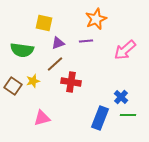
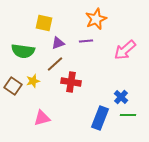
green semicircle: moved 1 px right, 1 px down
